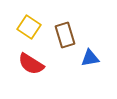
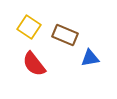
brown rectangle: rotated 50 degrees counterclockwise
red semicircle: moved 3 px right; rotated 20 degrees clockwise
